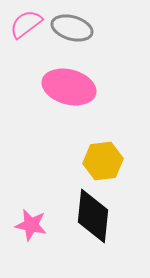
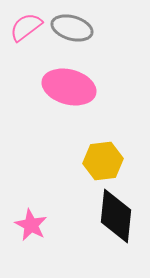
pink semicircle: moved 3 px down
black diamond: moved 23 px right
pink star: rotated 16 degrees clockwise
